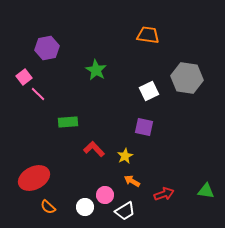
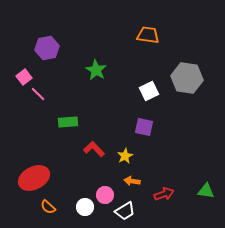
orange arrow: rotated 21 degrees counterclockwise
